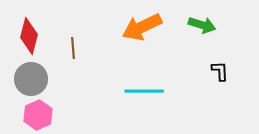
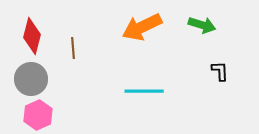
red diamond: moved 3 px right
